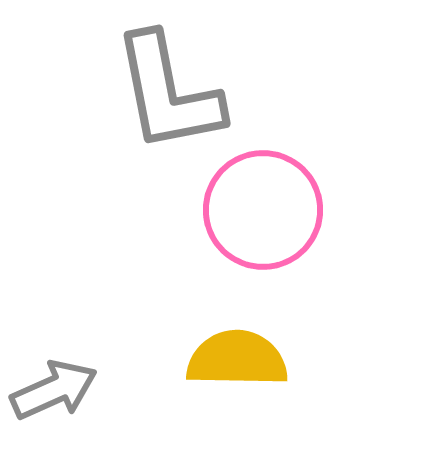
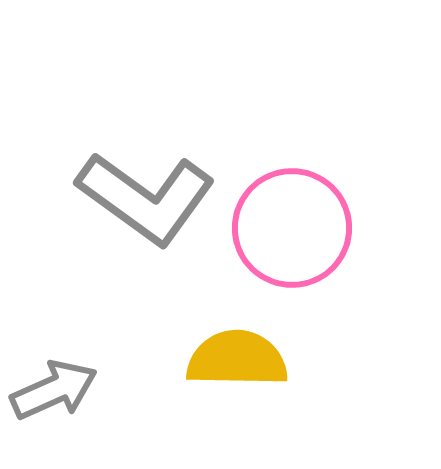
gray L-shape: moved 22 px left, 105 px down; rotated 43 degrees counterclockwise
pink circle: moved 29 px right, 18 px down
